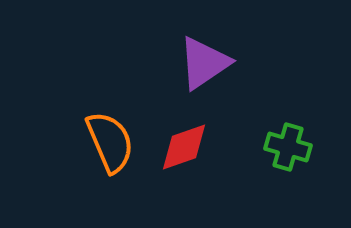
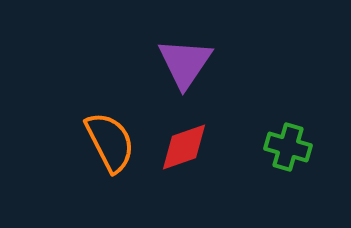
purple triangle: moved 19 px left; rotated 22 degrees counterclockwise
orange semicircle: rotated 4 degrees counterclockwise
